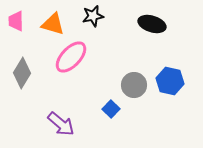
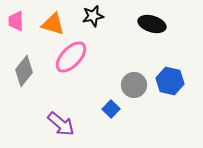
gray diamond: moved 2 px right, 2 px up; rotated 8 degrees clockwise
